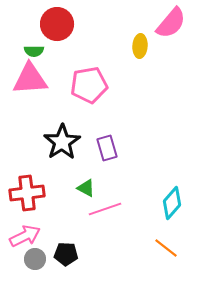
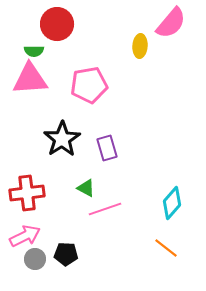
black star: moved 3 px up
